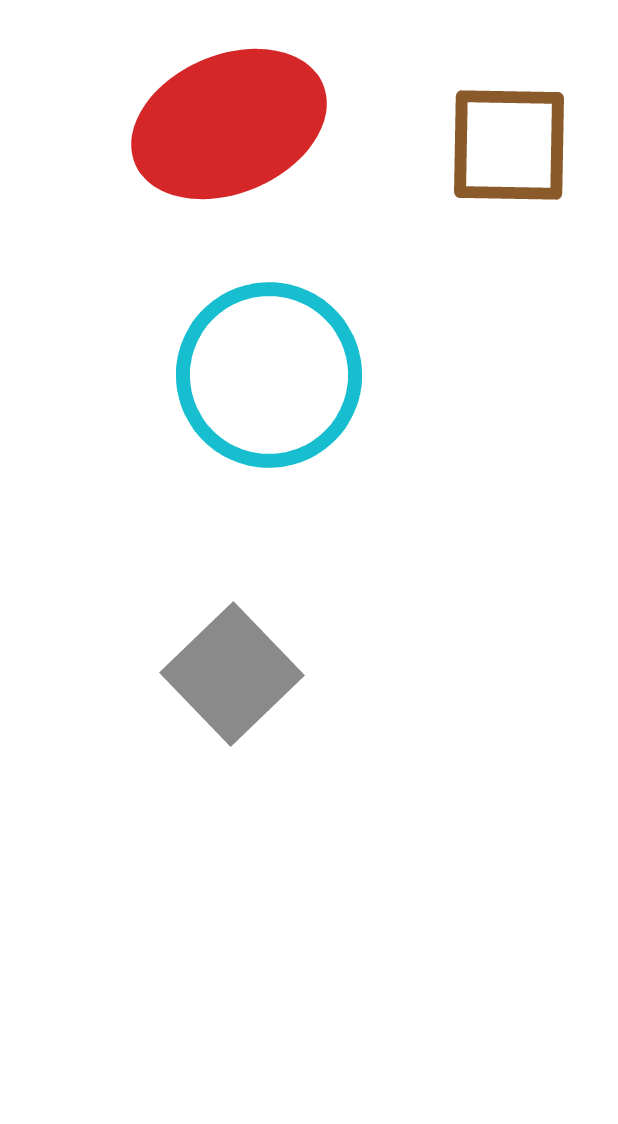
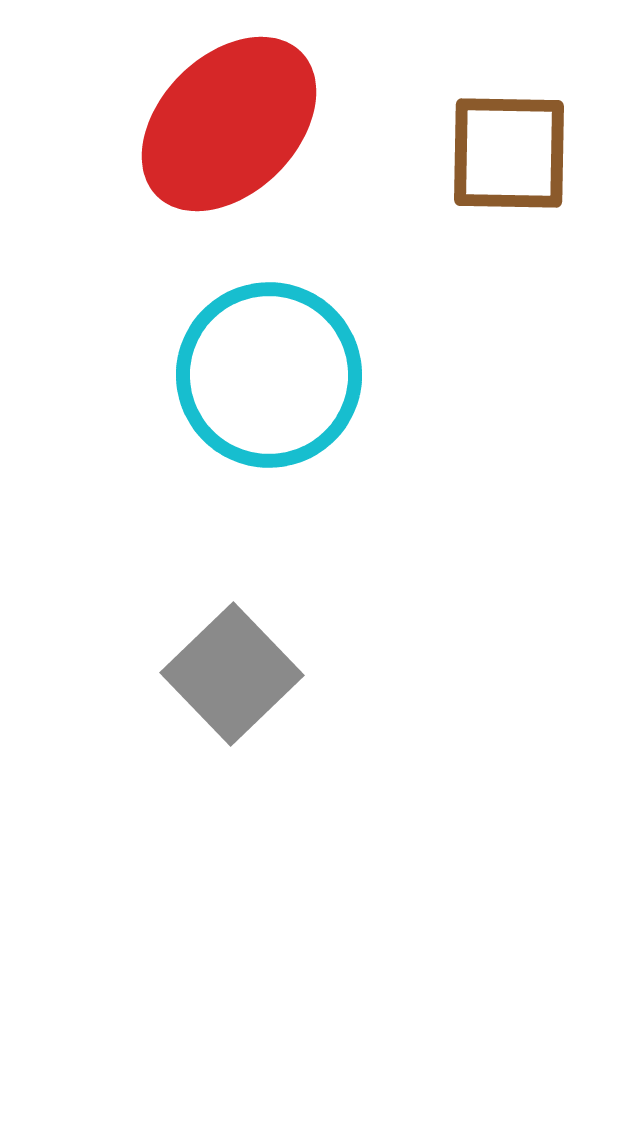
red ellipse: rotated 22 degrees counterclockwise
brown square: moved 8 px down
